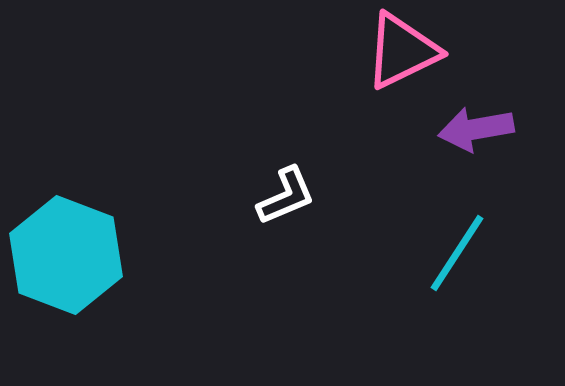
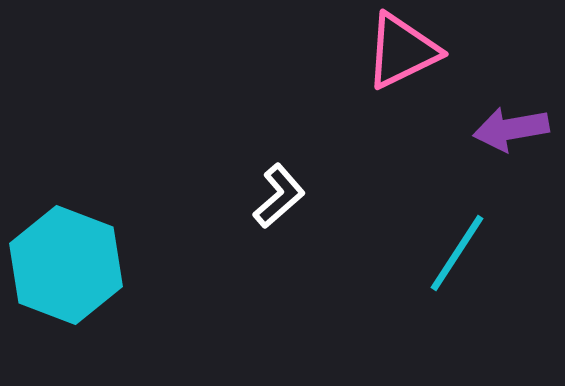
purple arrow: moved 35 px right
white L-shape: moved 7 px left; rotated 18 degrees counterclockwise
cyan hexagon: moved 10 px down
